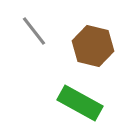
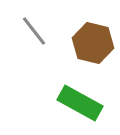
brown hexagon: moved 3 px up
